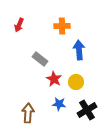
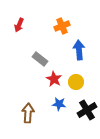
orange cross: rotated 21 degrees counterclockwise
